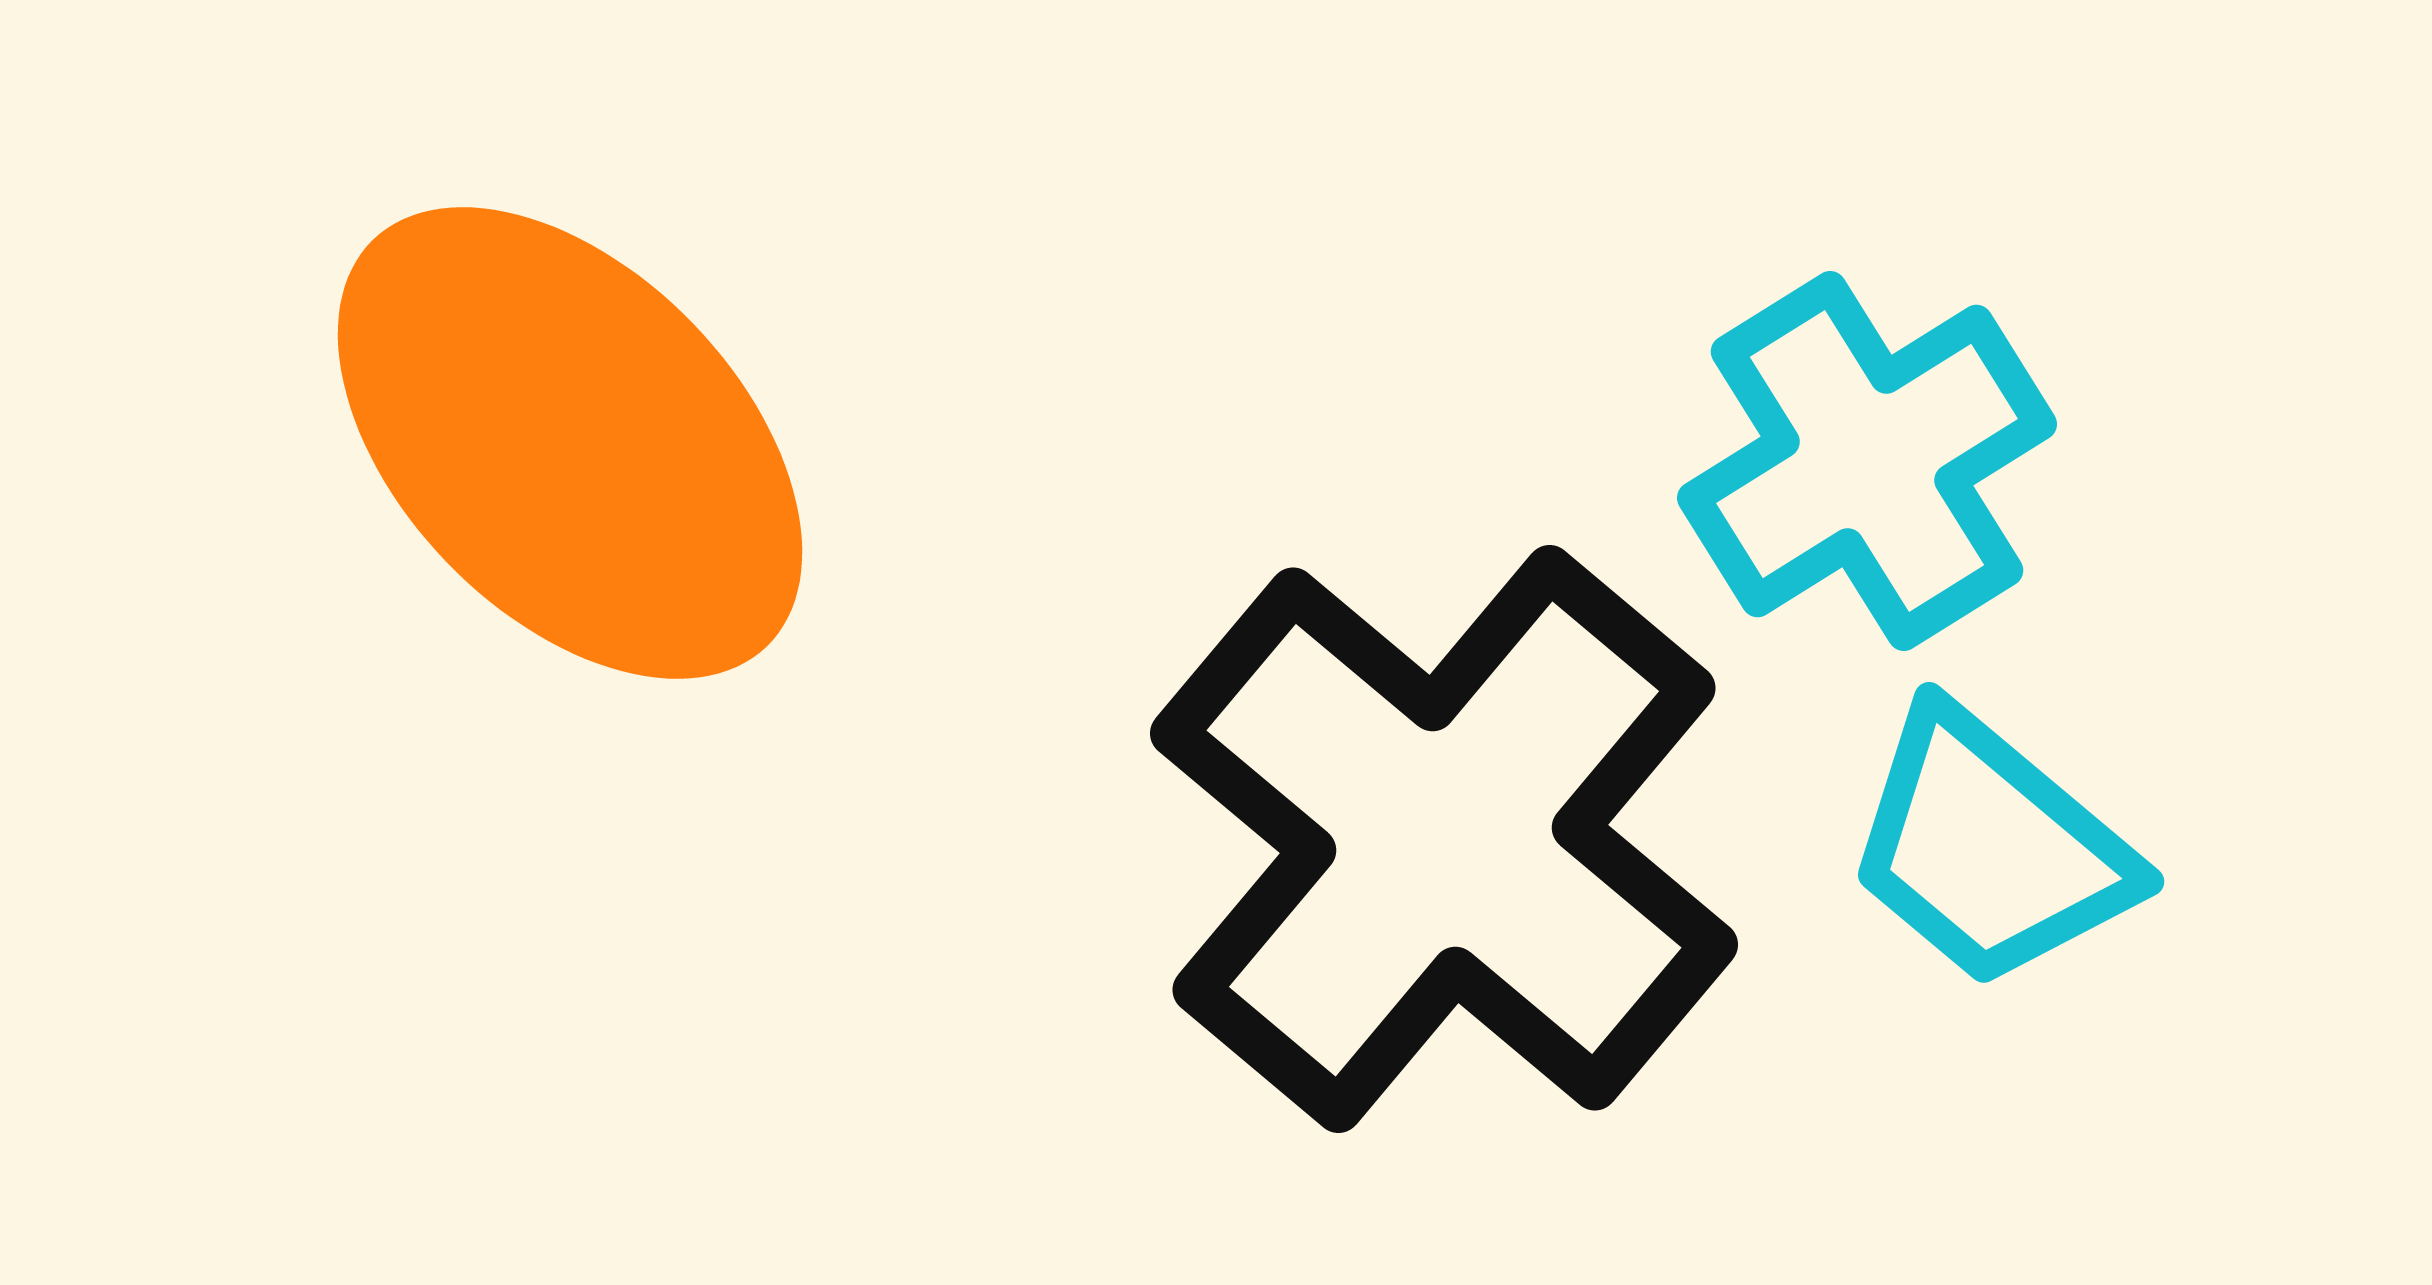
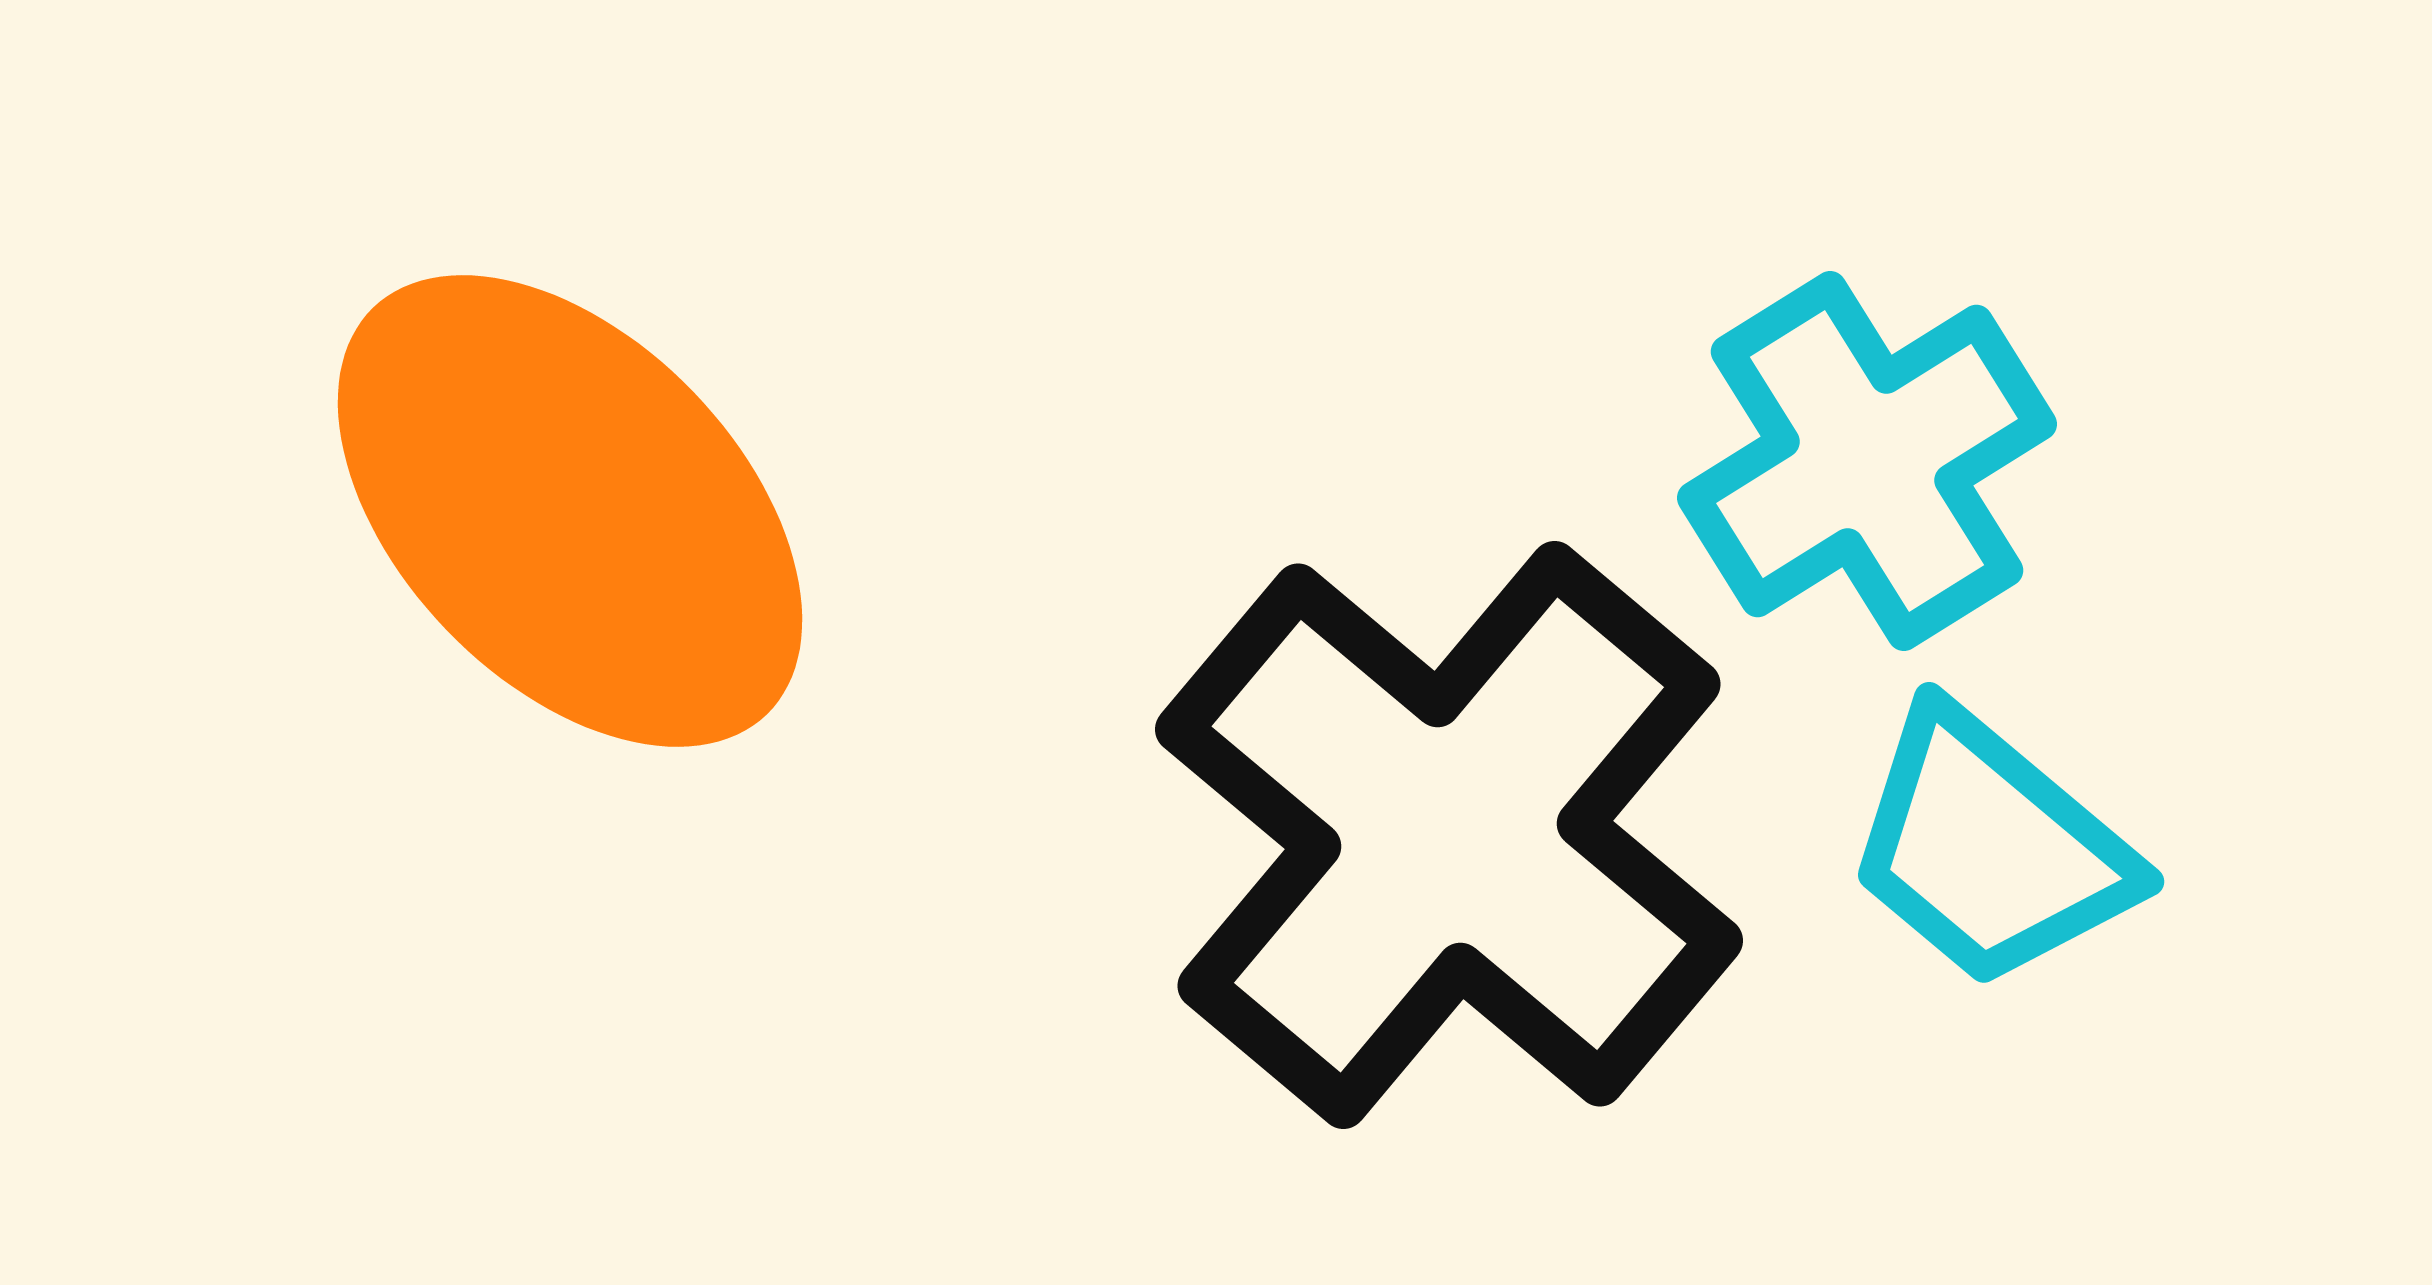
orange ellipse: moved 68 px down
black cross: moved 5 px right, 4 px up
